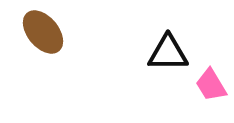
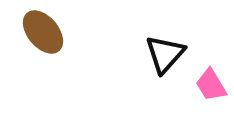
black triangle: moved 3 px left, 1 px down; rotated 48 degrees counterclockwise
